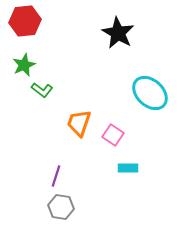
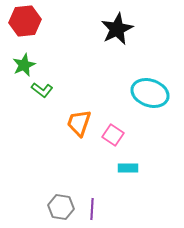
black star: moved 1 px left, 4 px up; rotated 16 degrees clockwise
cyan ellipse: rotated 24 degrees counterclockwise
purple line: moved 36 px right, 33 px down; rotated 15 degrees counterclockwise
